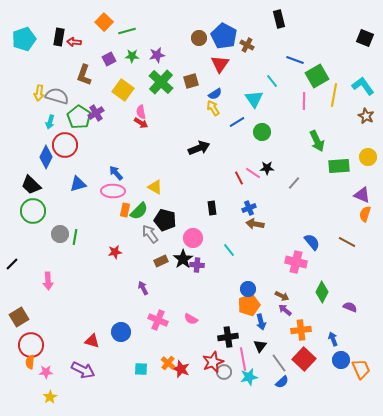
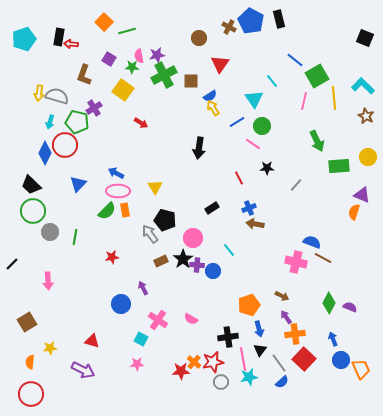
blue pentagon at (224, 36): moved 27 px right, 15 px up
red arrow at (74, 42): moved 3 px left, 2 px down
brown cross at (247, 45): moved 18 px left, 18 px up
green star at (132, 56): moved 11 px down
purple square at (109, 59): rotated 32 degrees counterclockwise
blue line at (295, 60): rotated 18 degrees clockwise
brown square at (191, 81): rotated 14 degrees clockwise
green cross at (161, 82): moved 3 px right, 7 px up; rotated 20 degrees clockwise
cyan L-shape at (363, 86): rotated 10 degrees counterclockwise
blue semicircle at (215, 94): moved 5 px left, 2 px down
yellow line at (334, 95): moved 3 px down; rotated 15 degrees counterclockwise
pink line at (304, 101): rotated 12 degrees clockwise
pink semicircle at (141, 112): moved 2 px left, 56 px up
purple cross at (96, 113): moved 2 px left, 5 px up
green pentagon at (79, 117): moved 2 px left, 5 px down; rotated 20 degrees counterclockwise
green circle at (262, 132): moved 6 px up
black arrow at (199, 148): rotated 120 degrees clockwise
blue diamond at (46, 157): moved 1 px left, 4 px up
blue arrow at (116, 173): rotated 21 degrees counterclockwise
pink line at (253, 173): moved 29 px up
gray line at (294, 183): moved 2 px right, 2 px down
blue triangle at (78, 184): rotated 30 degrees counterclockwise
yellow triangle at (155, 187): rotated 28 degrees clockwise
pink ellipse at (113, 191): moved 5 px right
black rectangle at (212, 208): rotated 64 degrees clockwise
orange rectangle at (125, 210): rotated 24 degrees counterclockwise
green semicircle at (139, 211): moved 32 px left
orange semicircle at (365, 214): moved 11 px left, 2 px up
gray circle at (60, 234): moved 10 px left, 2 px up
blue semicircle at (312, 242): rotated 30 degrees counterclockwise
brown line at (347, 242): moved 24 px left, 16 px down
red star at (115, 252): moved 3 px left, 5 px down
blue circle at (248, 289): moved 35 px left, 18 px up
green diamond at (322, 292): moved 7 px right, 11 px down
purple arrow at (285, 310): moved 1 px right, 7 px down; rotated 16 degrees clockwise
brown square at (19, 317): moved 8 px right, 5 px down
pink cross at (158, 320): rotated 12 degrees clockwise
blue arrow at (261, 322): moved 2 px left, 7 px down
orange cross at (301, 330): moved 6 px left, 4 px down
blue circle at (121, 332): moved 28 px up
red circle at (31, 345): moved 49 px down
black triangle at (260, 346): moved 4 px down
red star at (213, 362): rotated 10 degrees clockwise
orange cross at (168, 363): moved 26 px right, 1 px up
cyan square at (141, 369): moved 30 px up; rotated 24 degrees clockwise
red star at (181, 369): moved 2 px down; rotated 24 degrees counterclockwise
pink star at (46, 372): moved 91 px right, 8 px up
gray circle at (224, 372): moved 3 px left, 10 px down
yellow star at (50, 397): moved 49 px up; rotated 24 degrees clockwise
